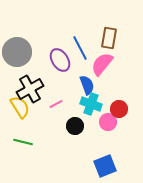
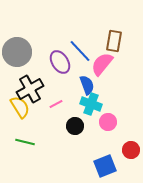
brown rectangle: moved 5 px right, 3 px down
blue line: moved 3 px down; rotated 15 degrees counterclockwise
purple ellipse: moved 2 px down
red circle: moved 12 px right, 41 px down
green line: moved 2 px right
